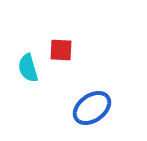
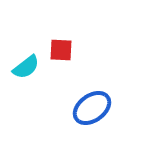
cyan semicircle: moved 2 px left, 1 px up; rotated 112 degrees counterclockwise
